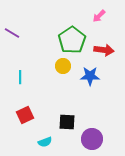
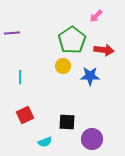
pink arrow: moved 3 px left
purple line: rotated 35 degrees counterclockwise
